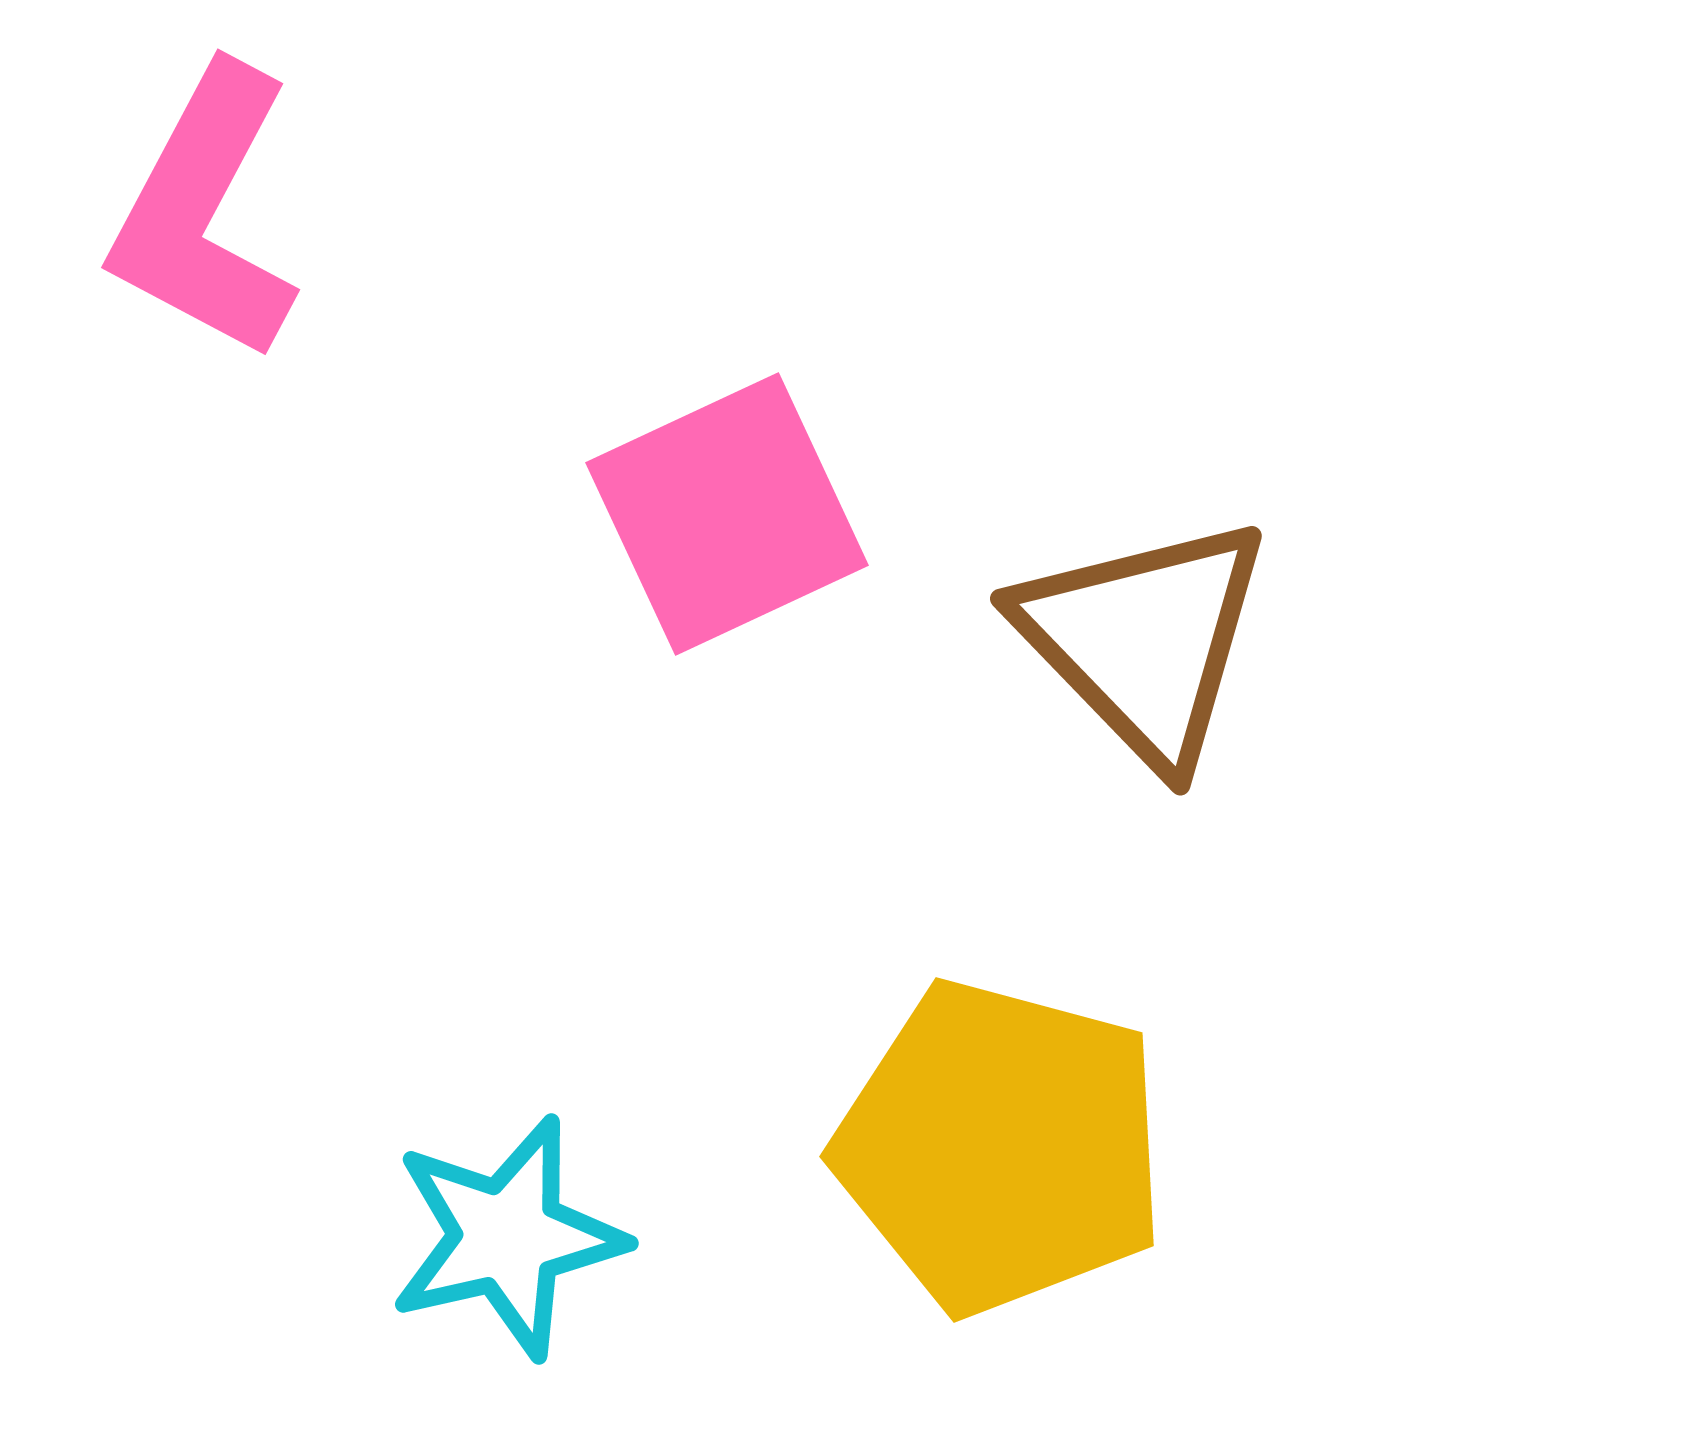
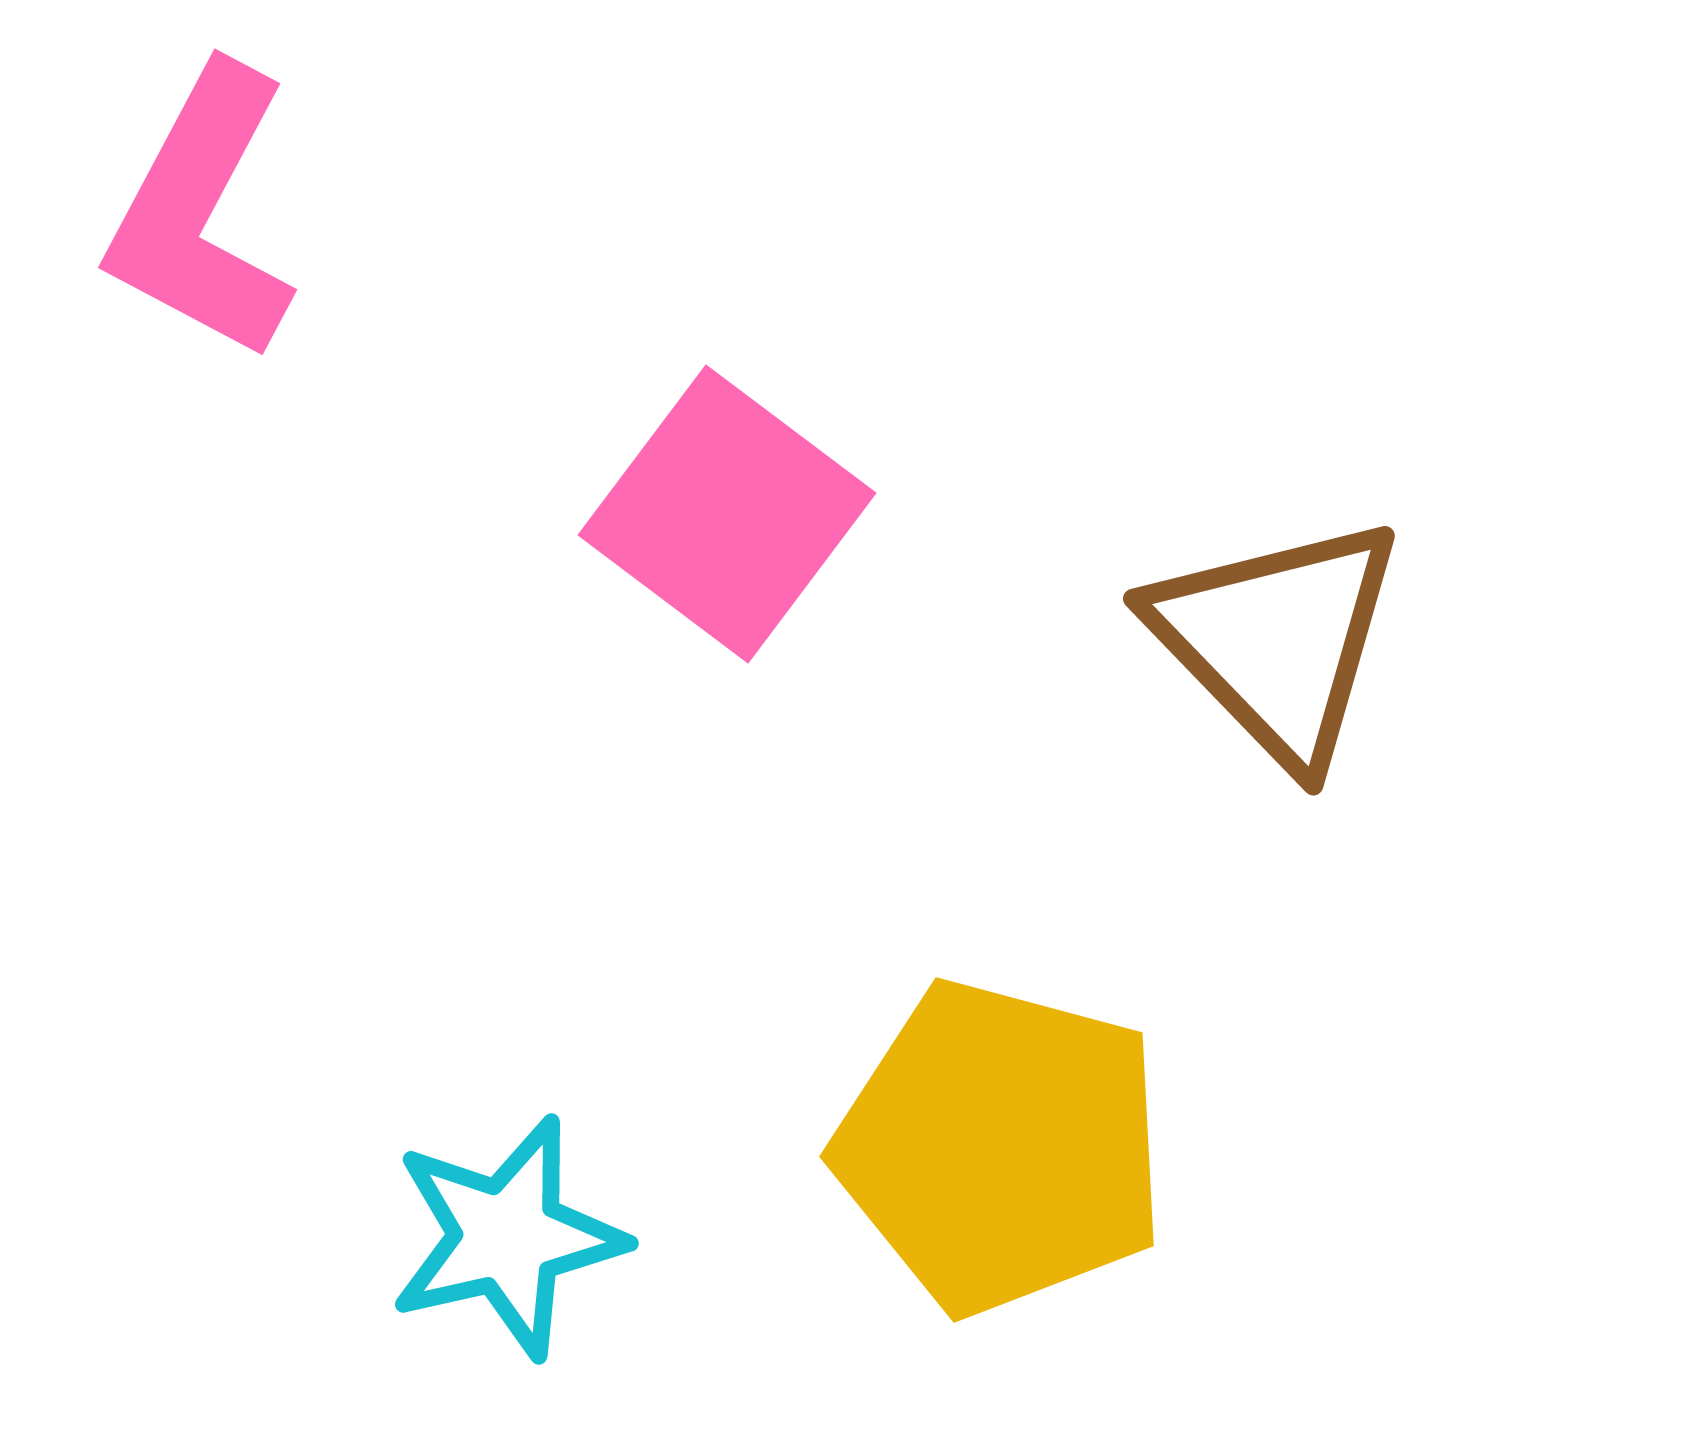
pink L-shape: moved 3 px left
pink square: rotated 28 degrees counterclockwise
brown triangle: moved 133 px right
